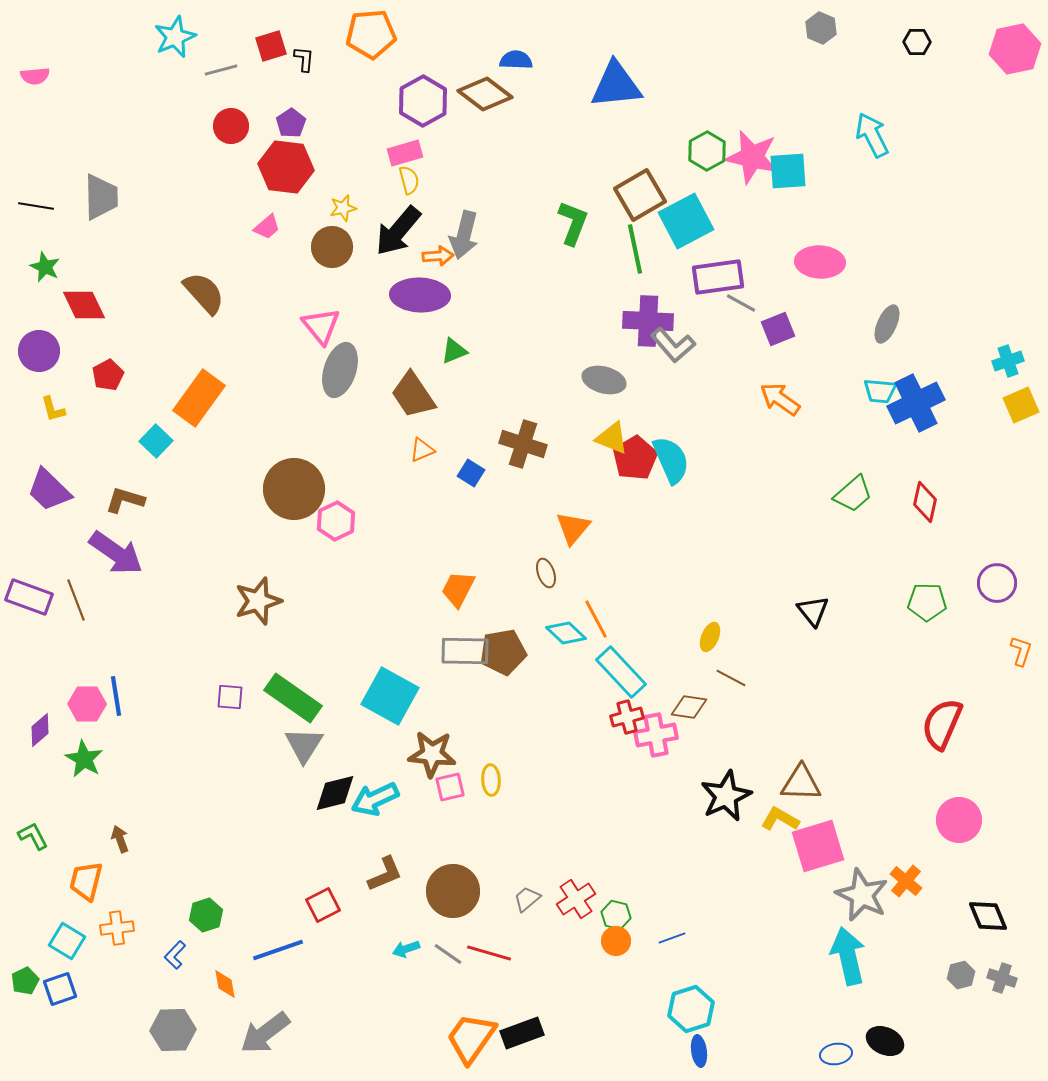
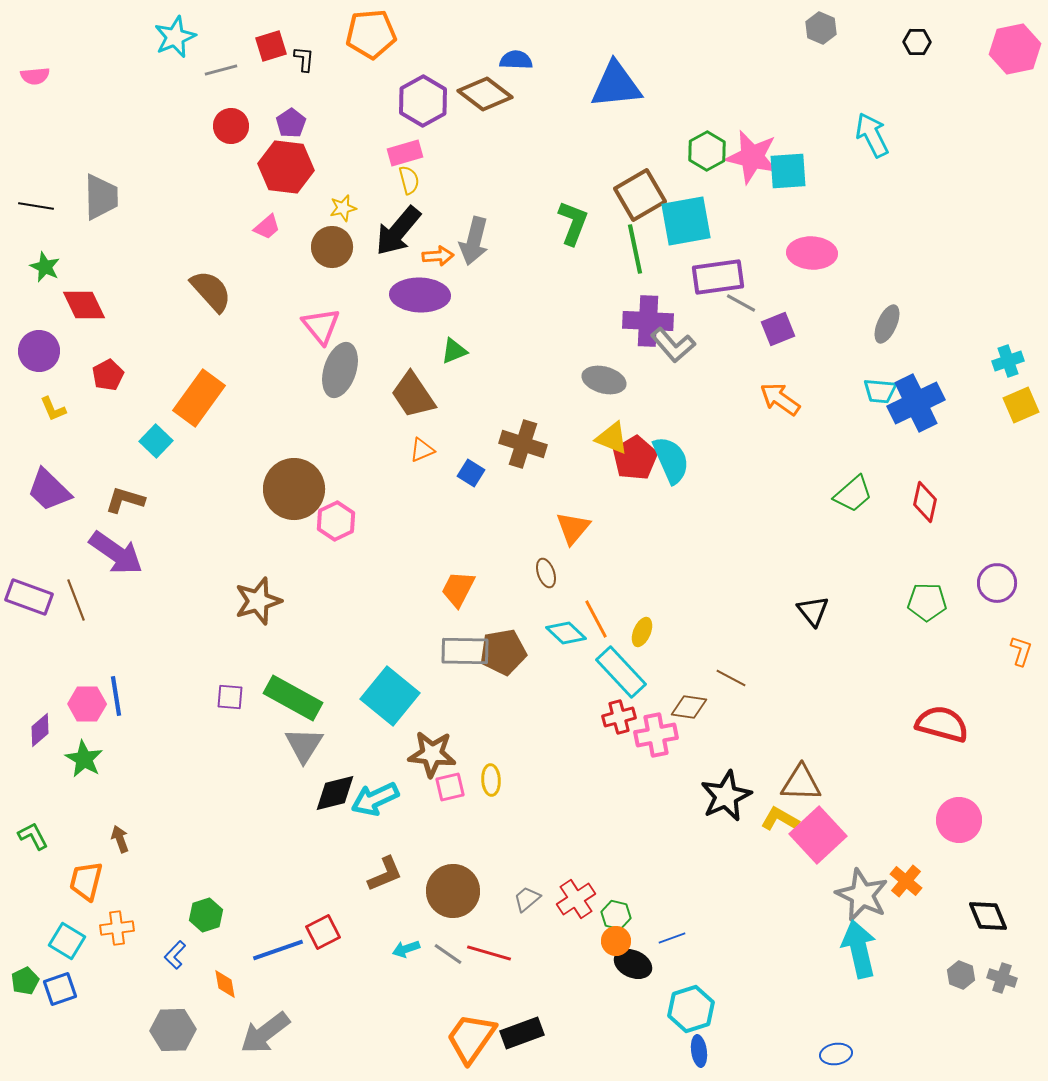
cyan square at (686, 221): rotated 18 degrees clockwise
gray arrow at (464, 235): moved 10 px right, 6 px down
pink ellipse at (820, 262): moved 8 px left, 9 px up
brown semicircle at (204, 293): moved 7 px right, 2 px up
yellow L-shape at (53, 409): rotated 8 degrees counterclockwise
yellow ellipse at (710, 637): moved 68 px left, 5 px up
cyan square at (390, 696): rotated 10 degrees clockwise
green rectangle at (293, 698): rotated 6 degrees counterclockwise
red cross at (627, 717): moved 8 px left
red semicircle at (942, 724): rotated 82 degrees clockwise
pink square at (818, 846): moved 11 px up; rotated 26 degrees counterclockwise
red square at (323, 905): moved 27 px down
cyan arrow at (848, 956): moved 11 px right, 7 px up
gray hexagon at (961, 975): rotated 24 degrees counterclockwise
black ellipse at (885, 1041): moved 252 px left, 77 px up
